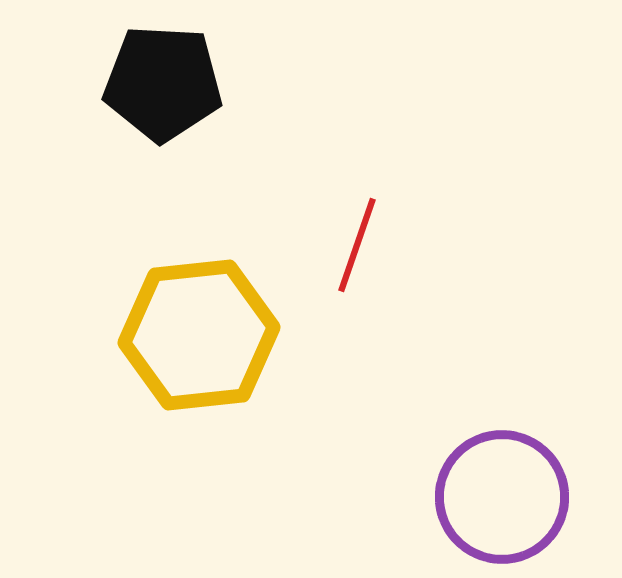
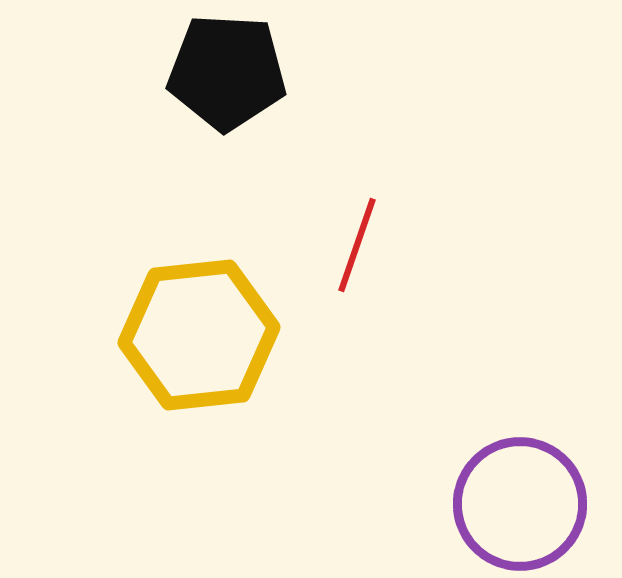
black pentagon: moved 64 px right, 11 px up
purple circle: moved 18 px right, 7 px down
